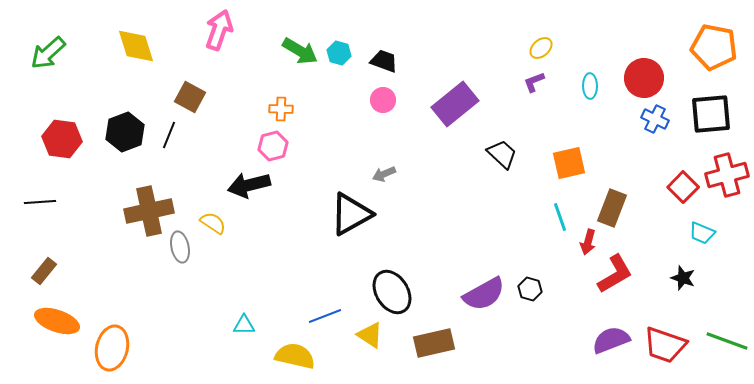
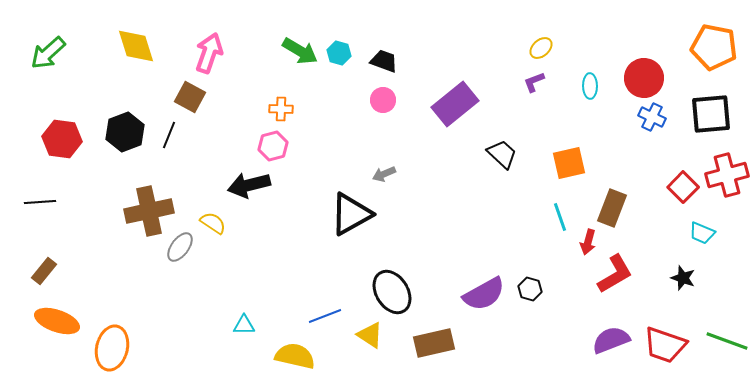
pink arrow at (219, 30): moved 10 px left, 23 px down
blue cross at (655, 119): moved 3 px left, 2 px up
gray ellipse at (180, 247): rotated 48 degrees clockwise
